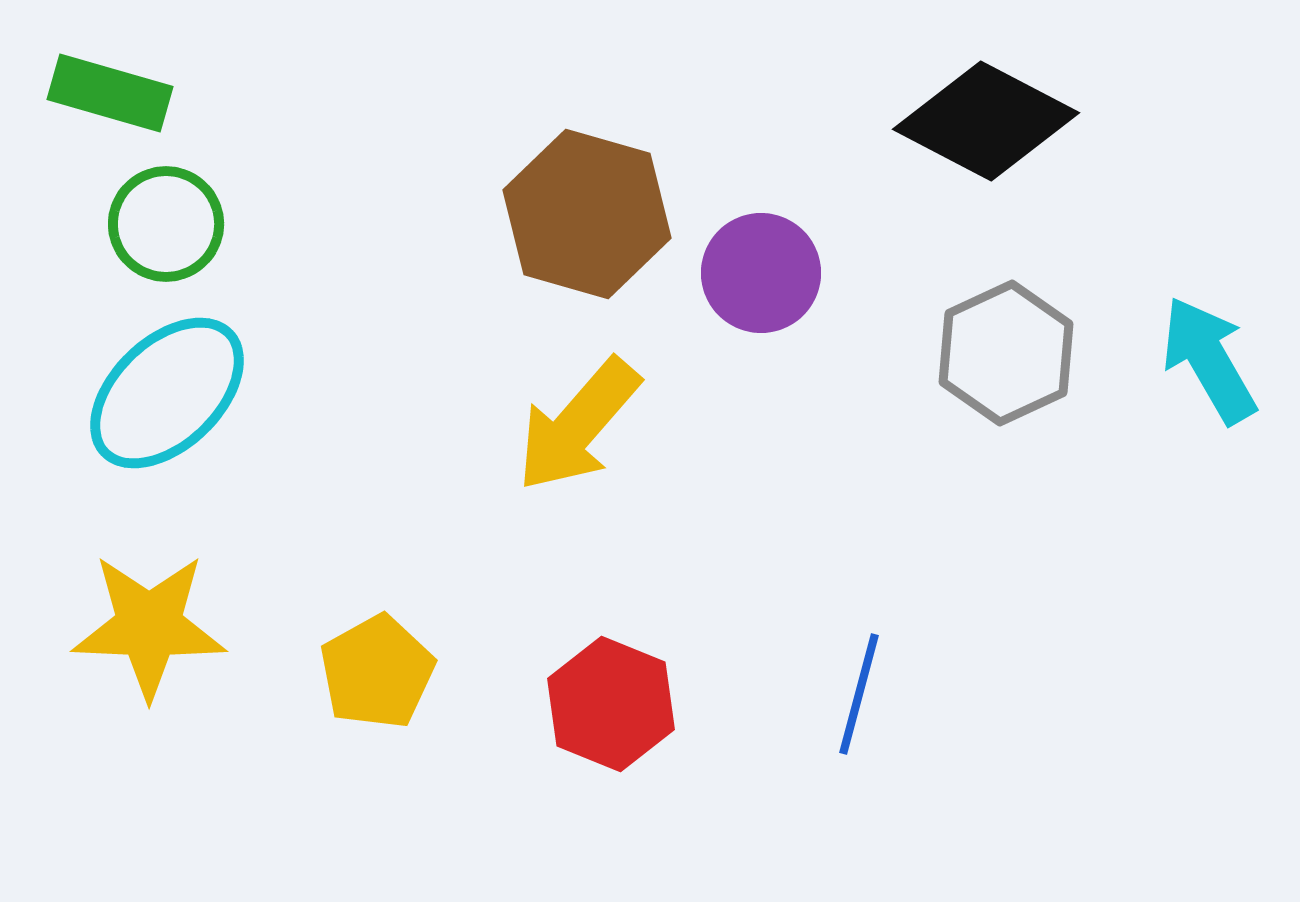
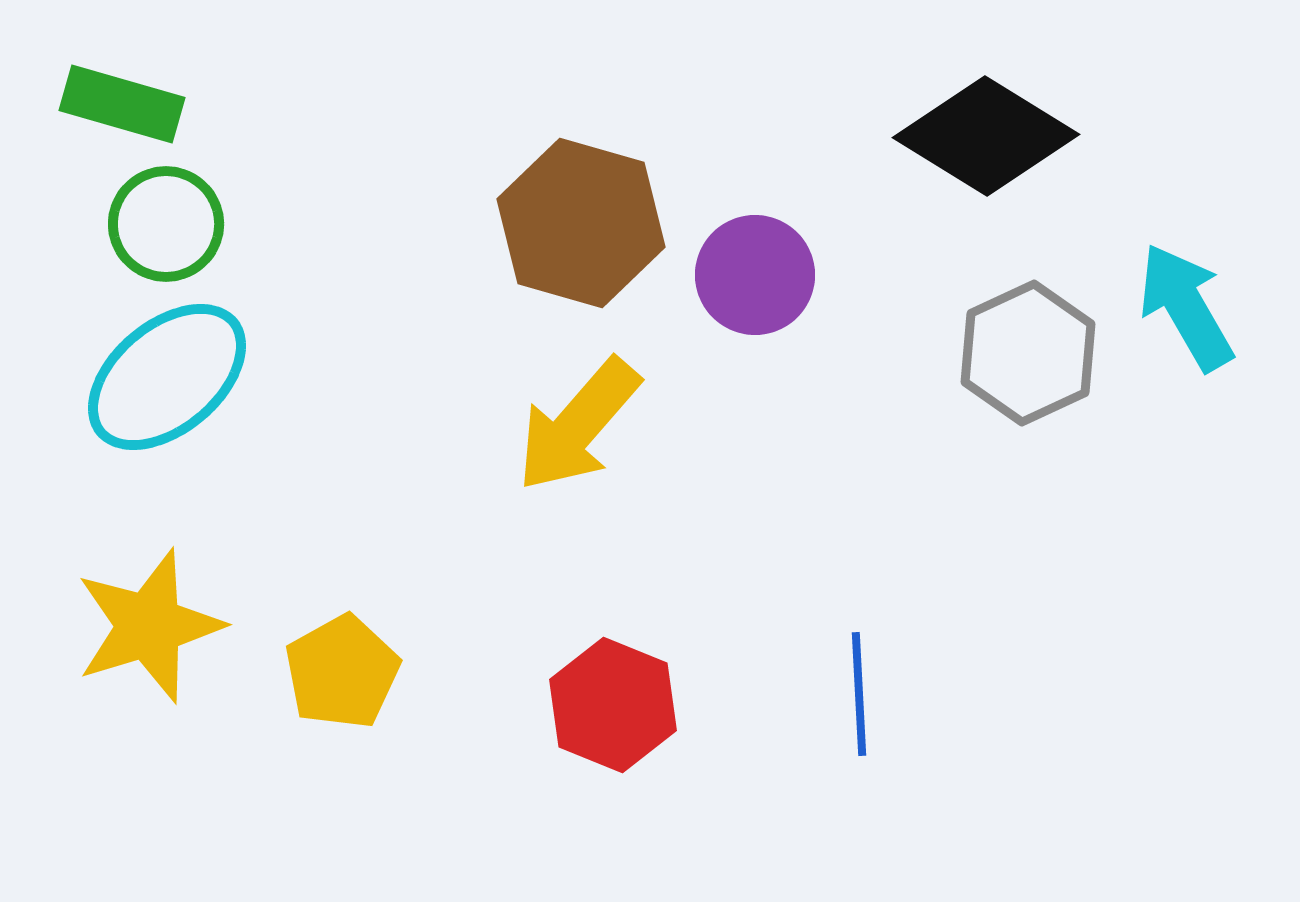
green rectangle: moved 12 px right, 11 px down
black diamond: moved 15 px down; rotated 4 degrees clockwise
brown hexagon: moved 6 px left, 9 px down
purple circle: moved 6 px left, 2 px down
gray hexagon: moved 22 px right
cyan arrow: moved 23 px left, 53 px up
cyan ellipse: moved 16 px up; rotated 4 degrees clockwise
yellow star: rotated 19 degrees counterclockwise
yellow pentagon: moved 35 px left
blue line: rotated 18 degrees counterclockwise
red hexagon: moved 2 px right, 1 px down
